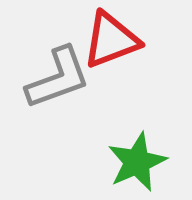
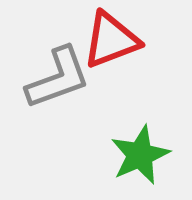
green star: moved 3 px right, 7 px up
